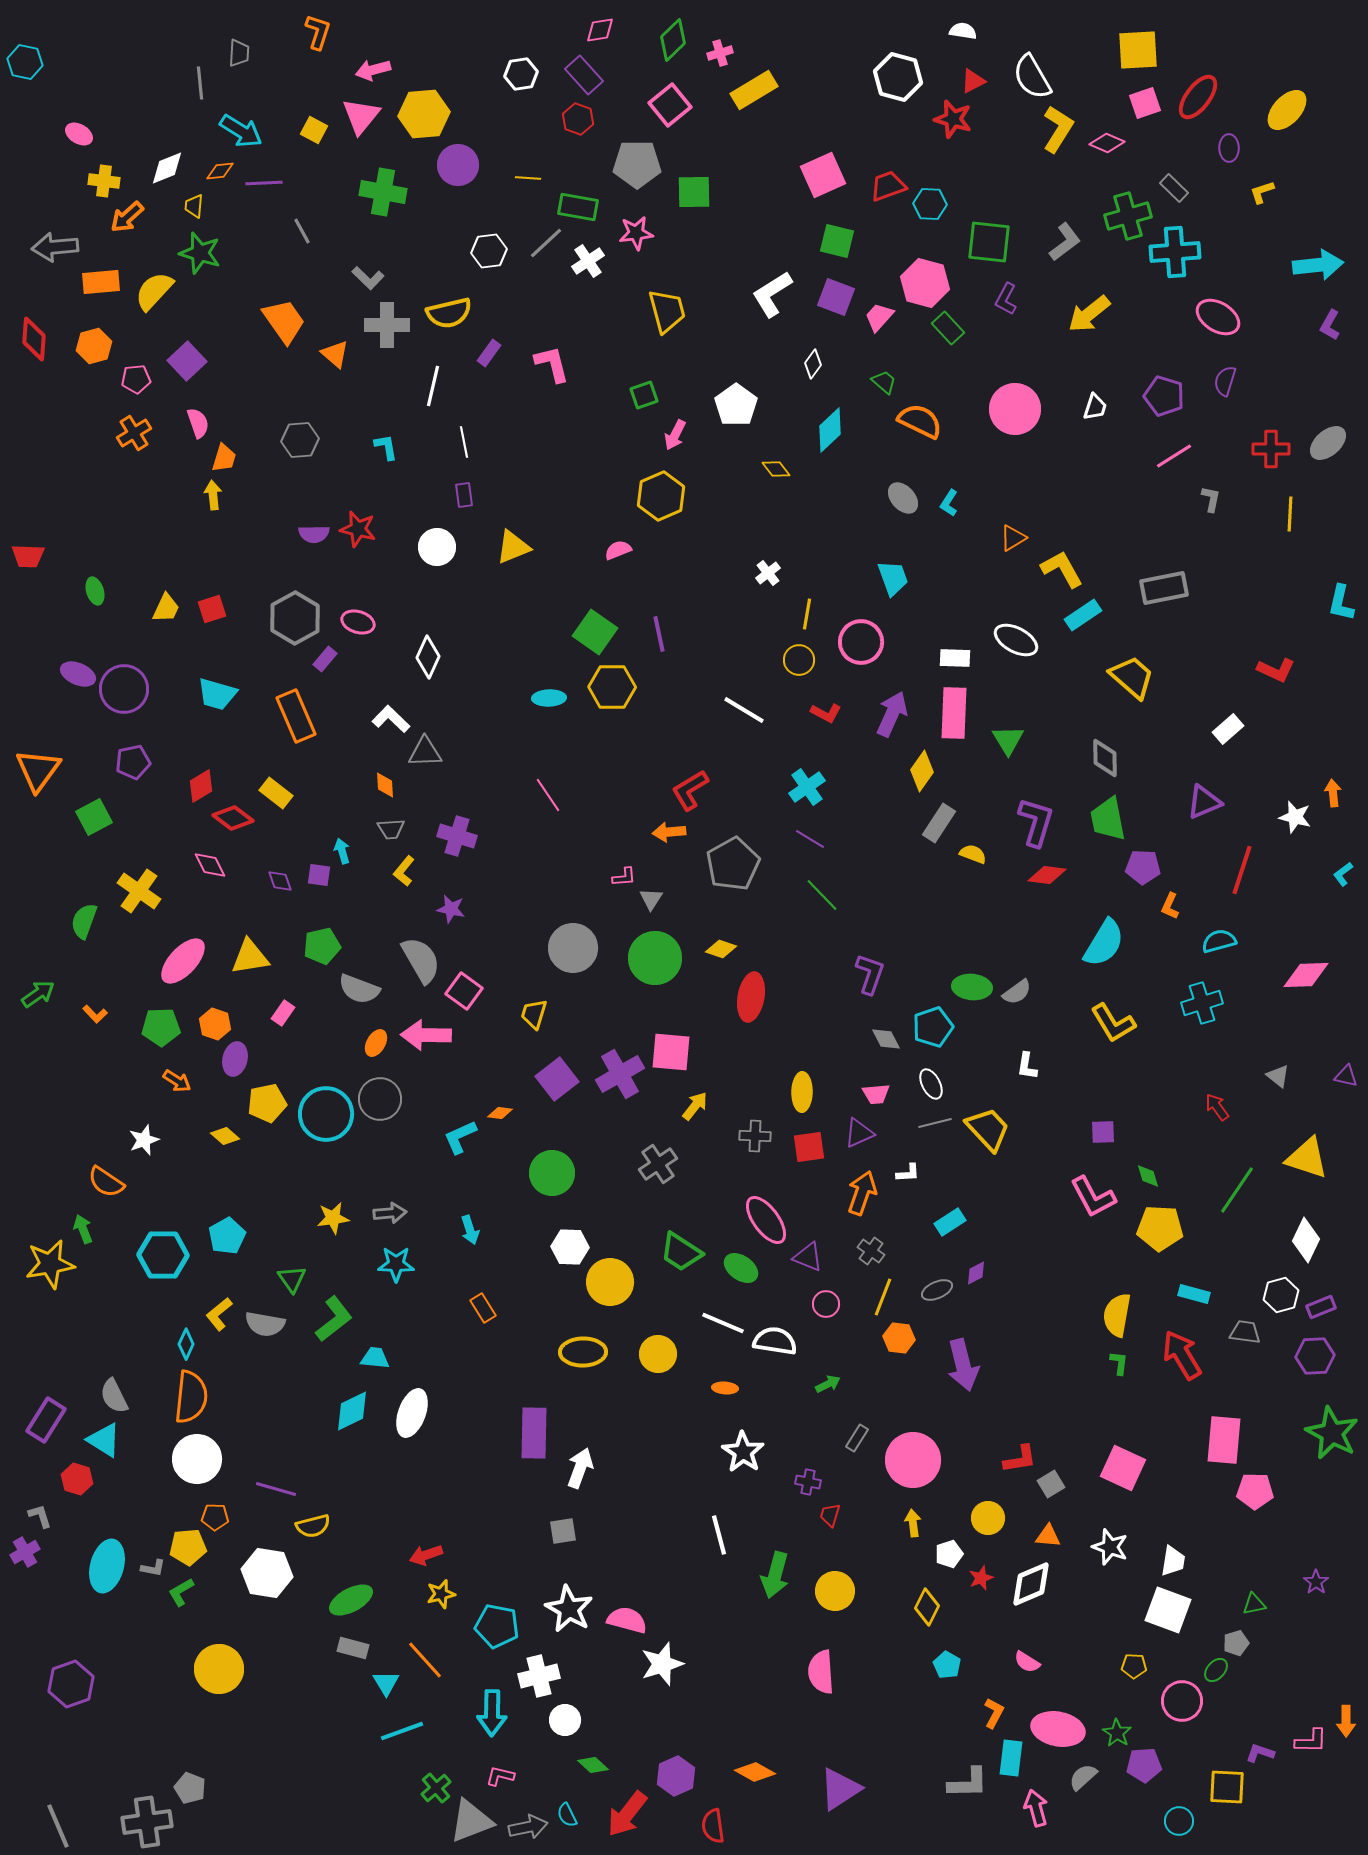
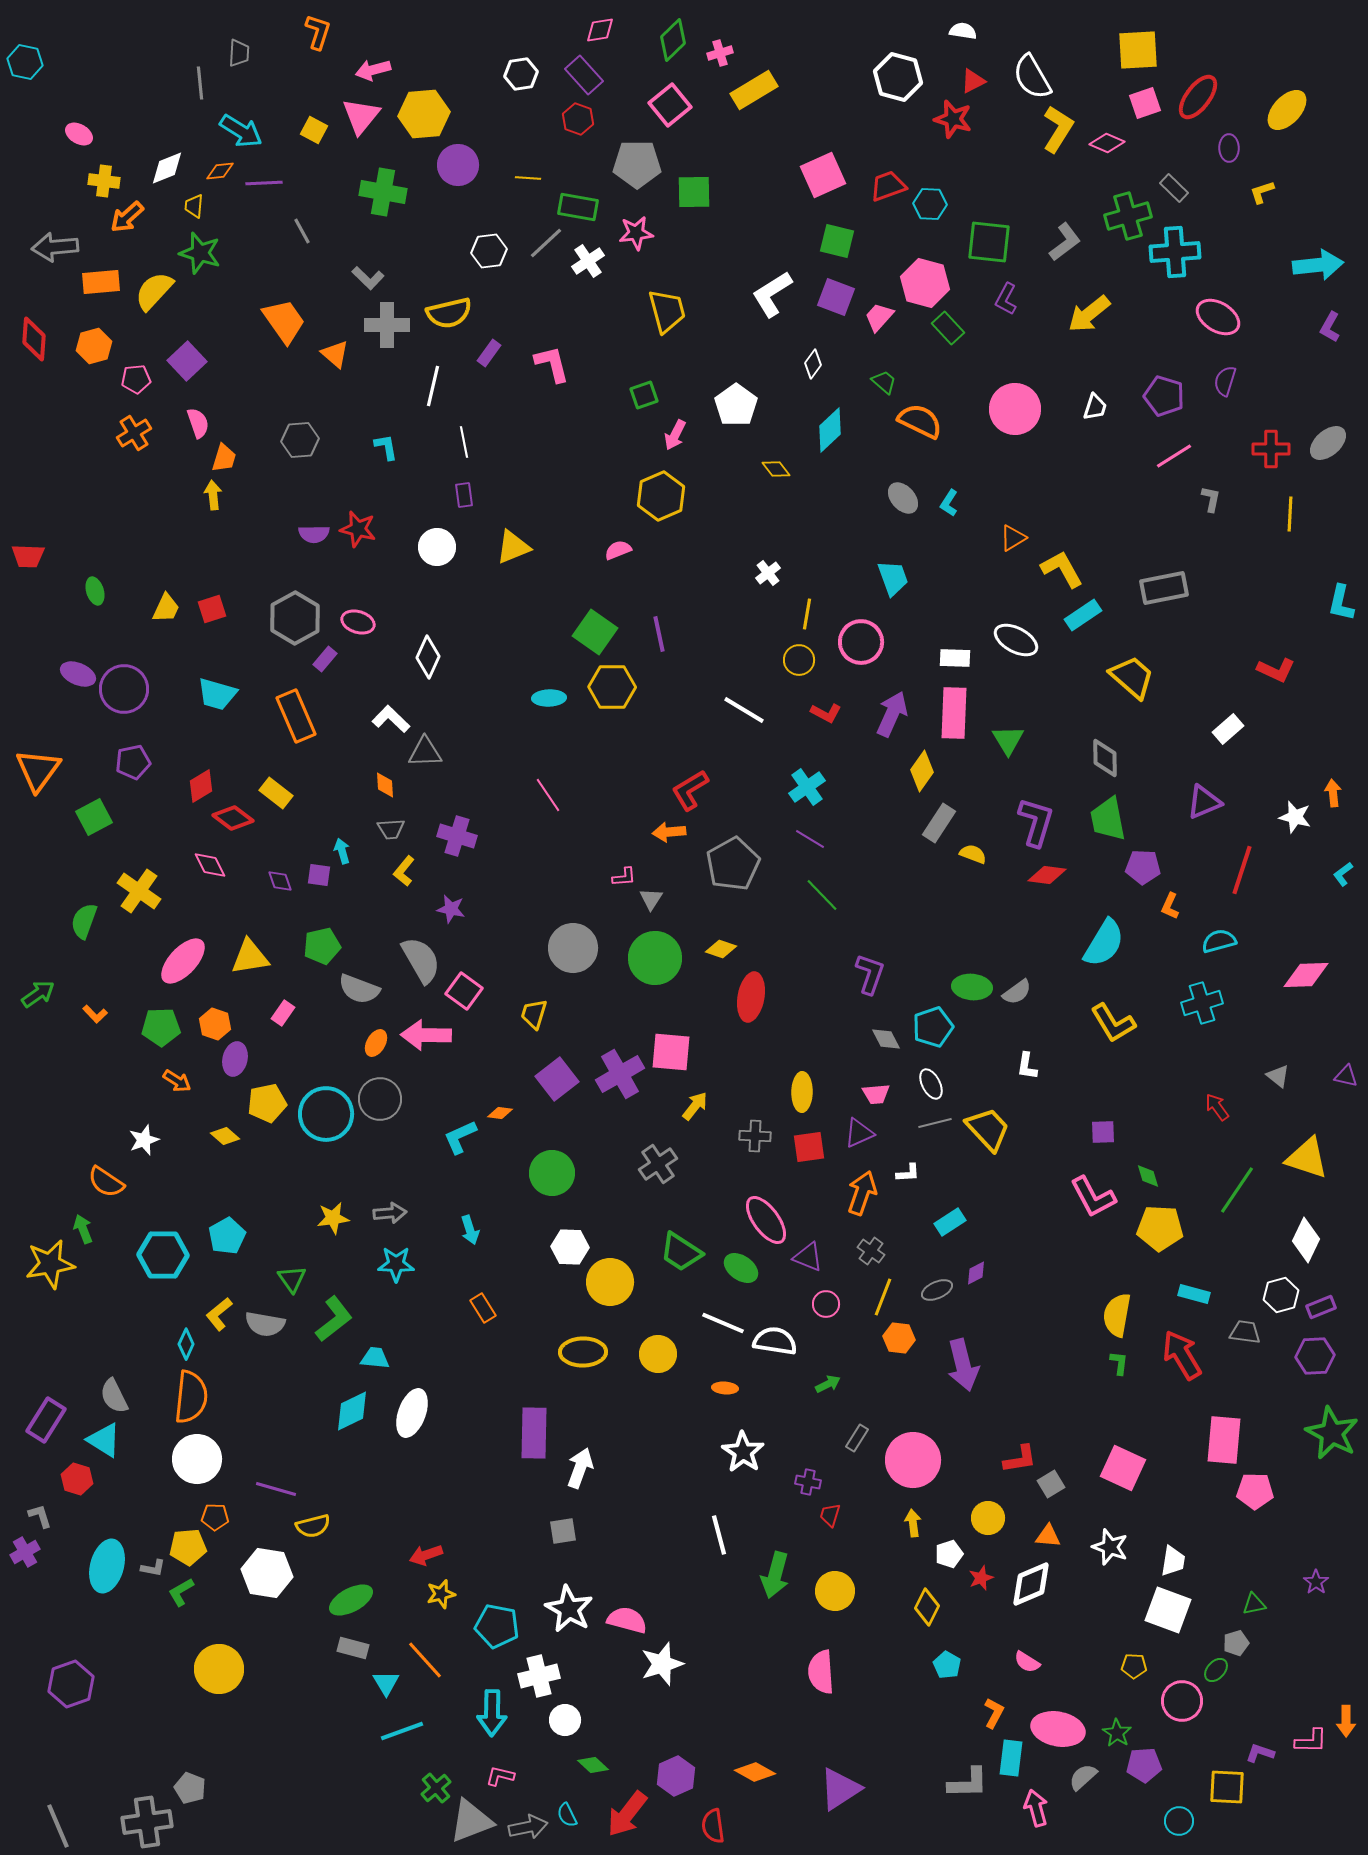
purple L-shape at (1330, 325): moved 2 px down
